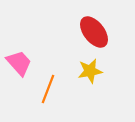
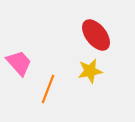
red ellipse: moved 2 px right, 3 px down
